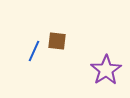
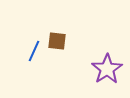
purple star: moved 1 px right, 1 px up
